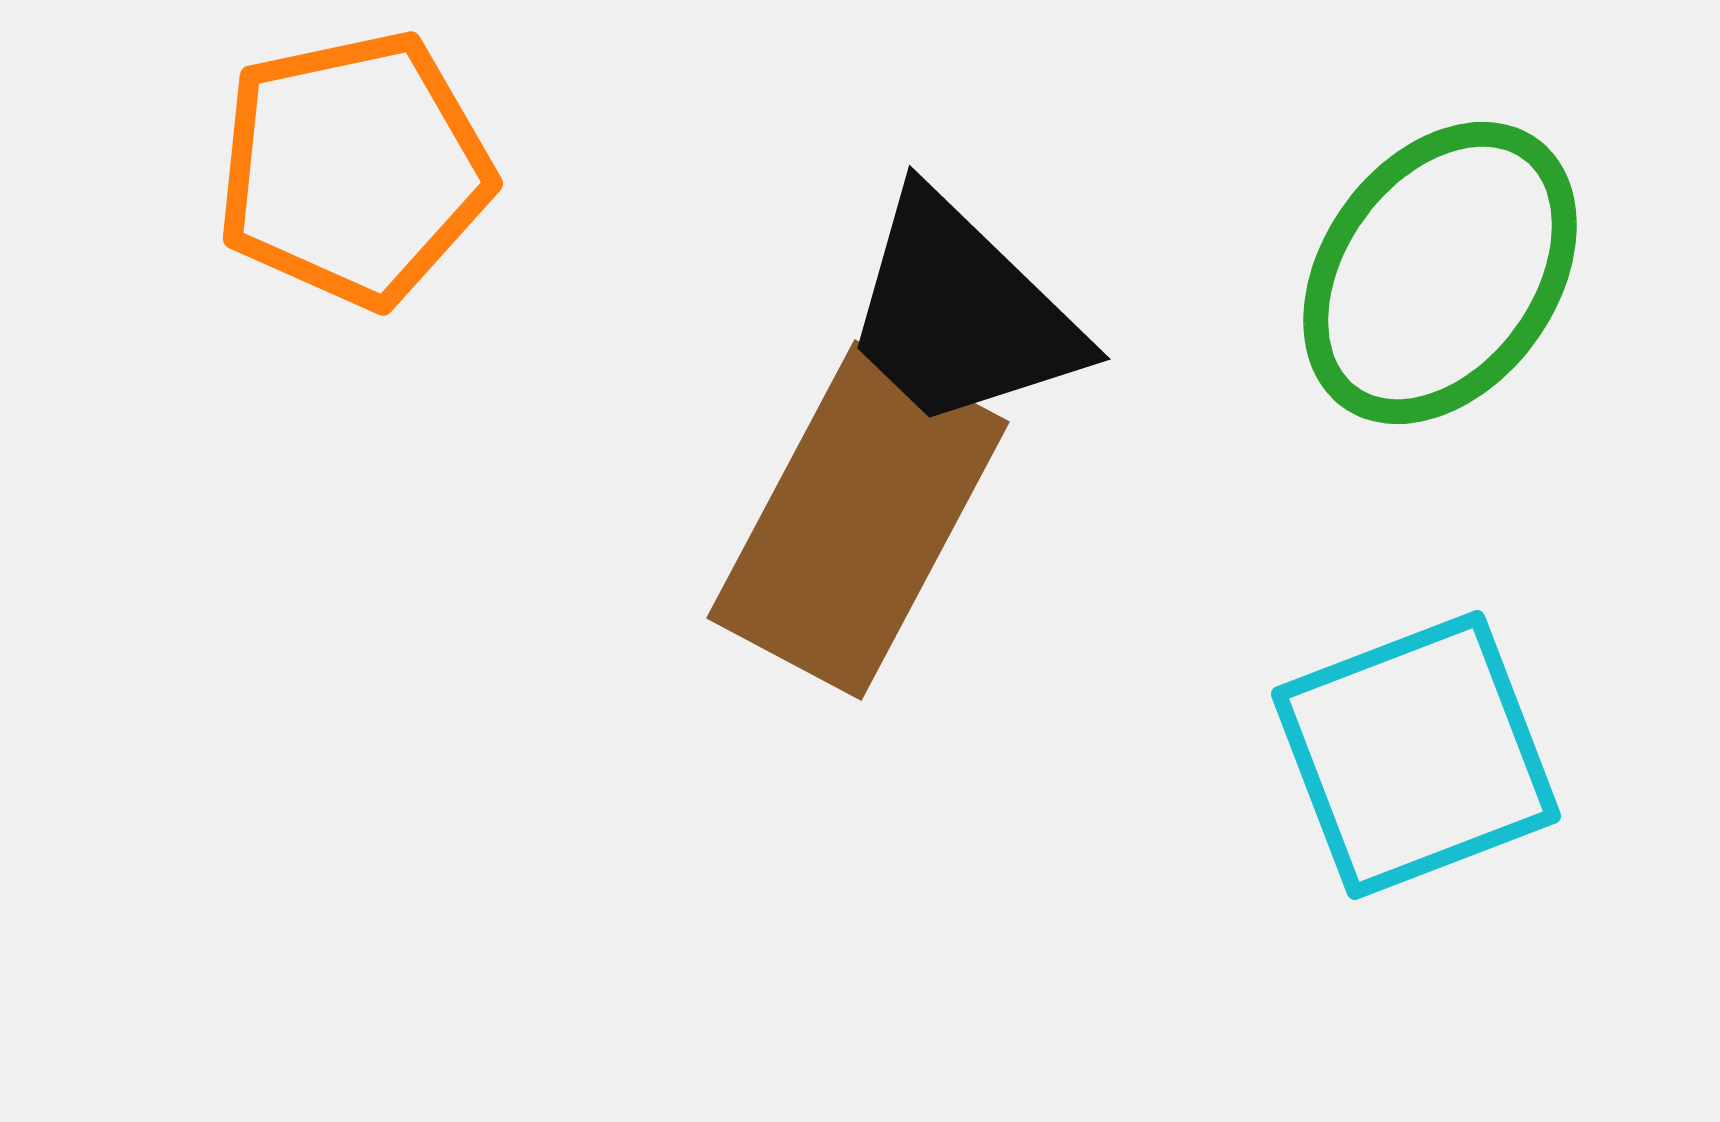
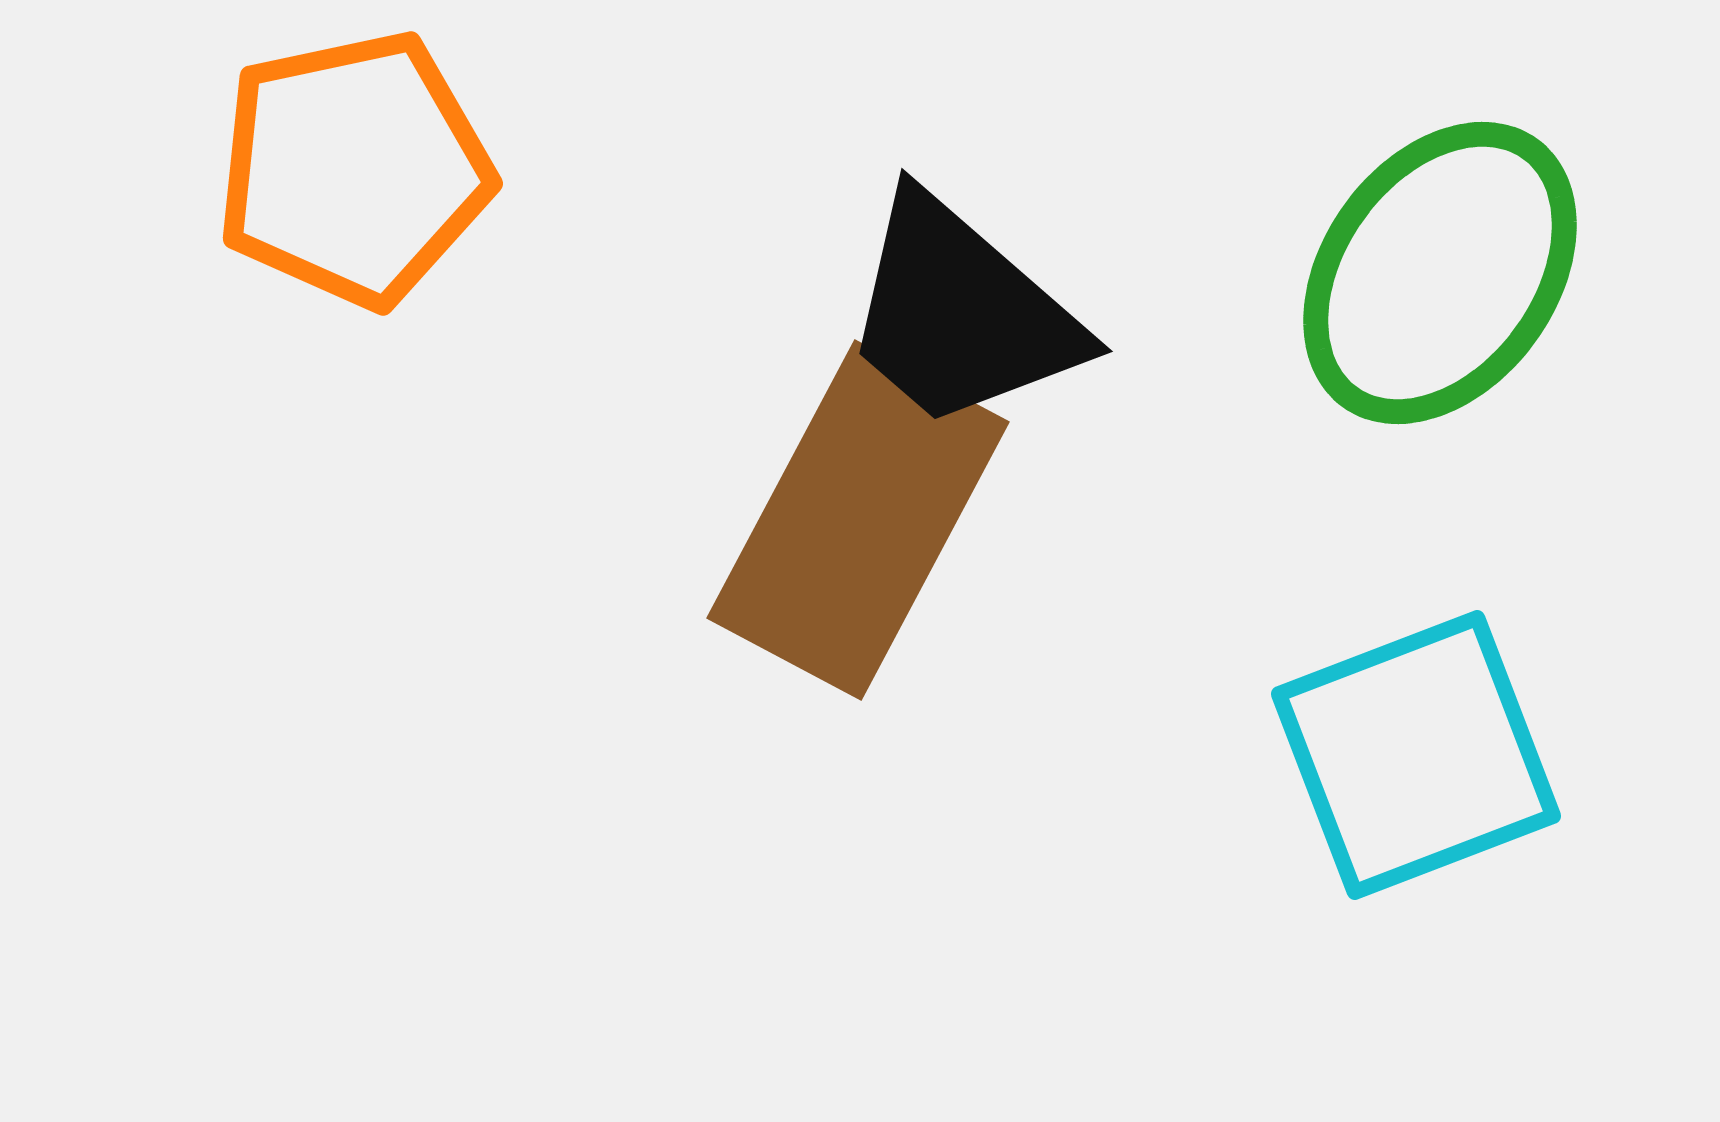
black trapezoid: rotated 3 degrees counterclockwise
